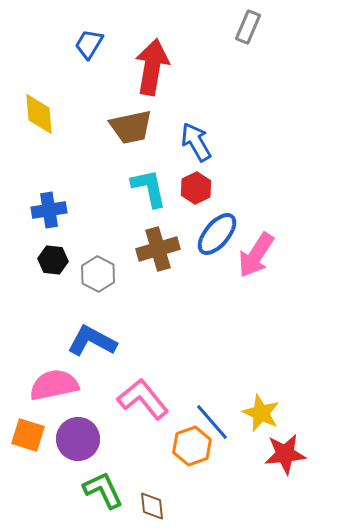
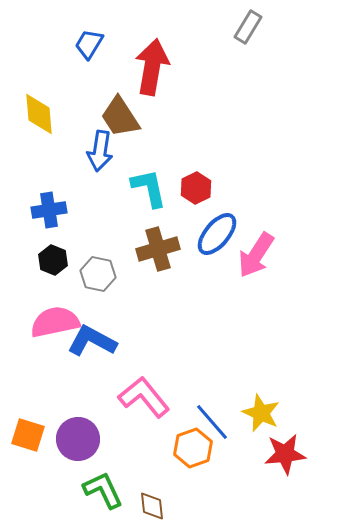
gray rectangle: rotated 8 degrees clockwise
brown trapezoid: moved 11 px left, 10 px up; rotated 69 degrees clockwise
blue arrow: moved 96 px left, 9 px down; rotated 141 degrees counterclockwise
black hexagon: rotated 16 degrees clockwise
gray hexagon: rotated 16 degrees counterclockwise
pink semicircle: moved 1 px right, 63 px up
pink L-shape: moved 1 px right, 2 px up
orange hexagon: moved 1 px right, 2 px down
